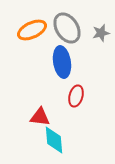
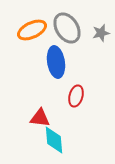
blue ellipse: moved 6 px left
red triangle: moved 1 px down
